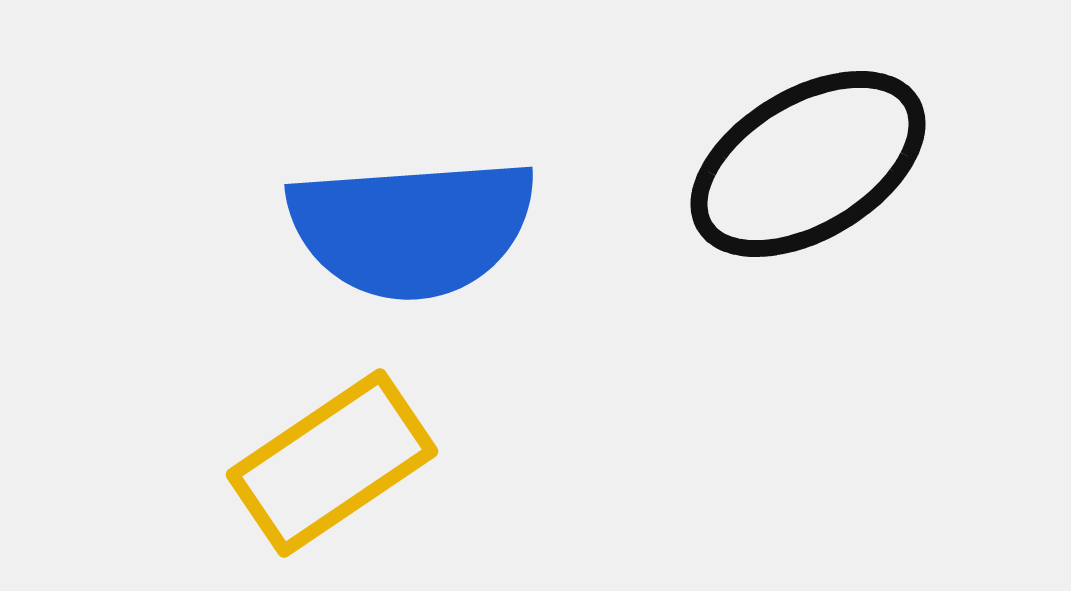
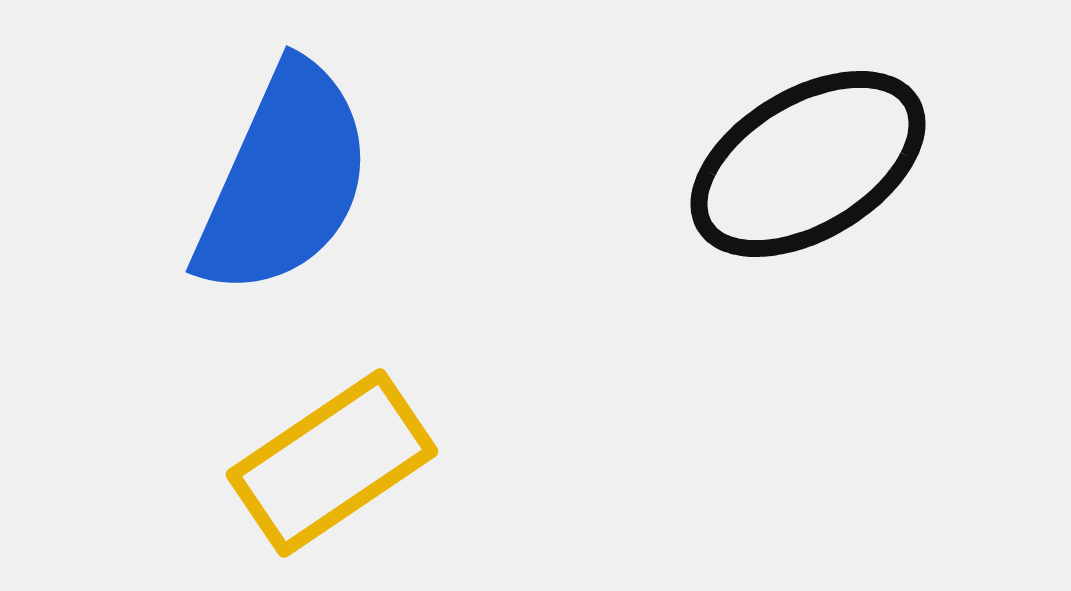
blue semicircle: moved 128 px left, 48 px up; rotated 62 degrees counterclockwise
